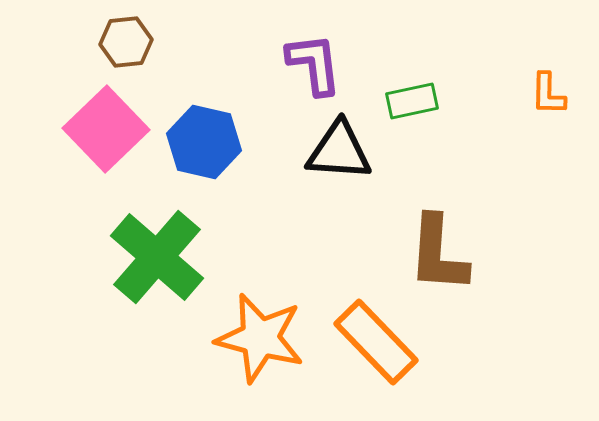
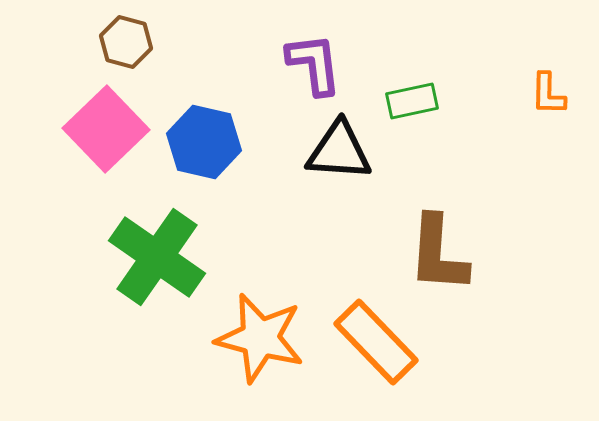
brown hexagon: rotated 21 degrees clockwise
green cross: rotated 6 degrees counterclockwise
